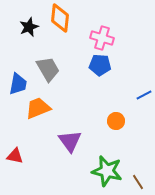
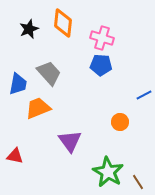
orange diamond: moved 3 px right, 5 px down
black star: moved 2 px down
blue pentagon: moved 1 px right
gray trapezoid: moved 1 px right, 4 px down; rotated 12 degrees counterclockwise
orange circle: moved 4 px right, 1 px down
green star: moved 1 px right, 1 px down; rotated 16 degrees clockwise
